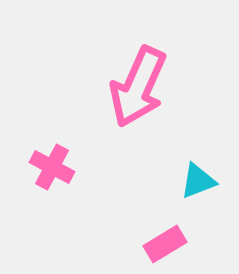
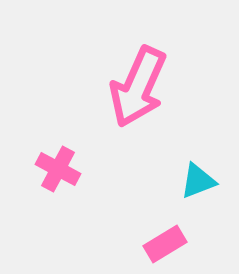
pink cross: moved 6 px right, 2 px down
